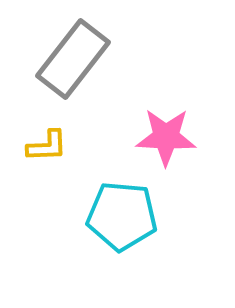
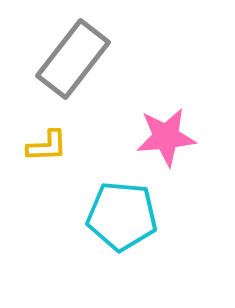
pink star: rotated 8 degrees counterclockwise
